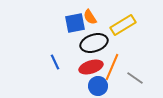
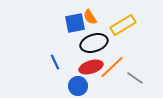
orange line: rotated 24 degrees clockwise
blue circle: moved 20 px left
